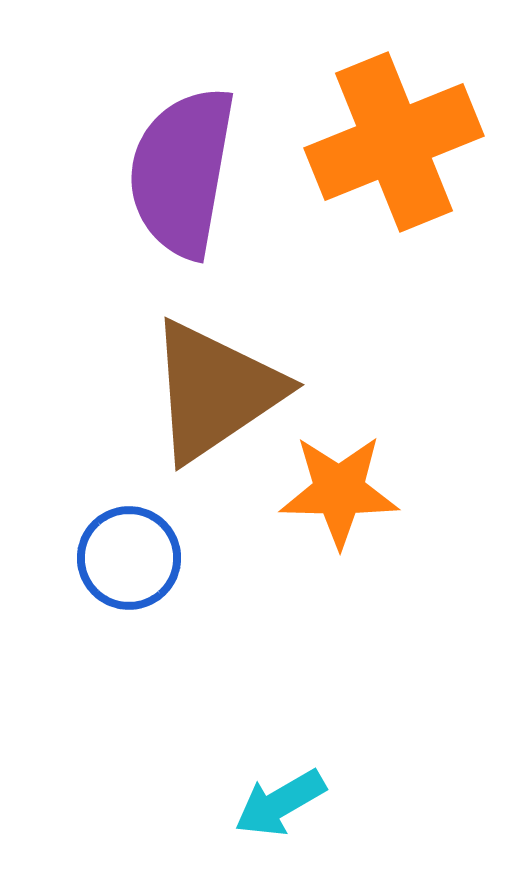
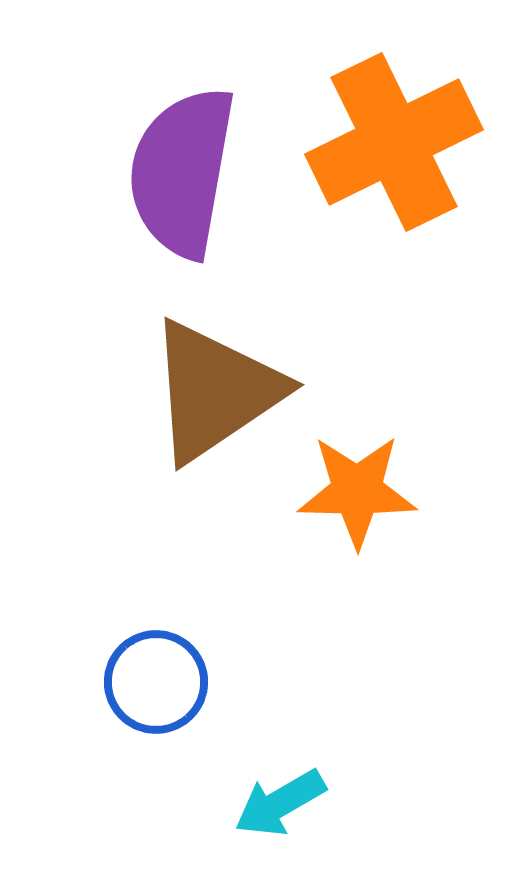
orange cross: rotated 4 degrees counterclockwise
orange star: moved 18 px right
blue circle: moved 27 px right, 124 px down
